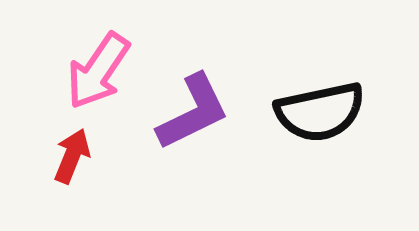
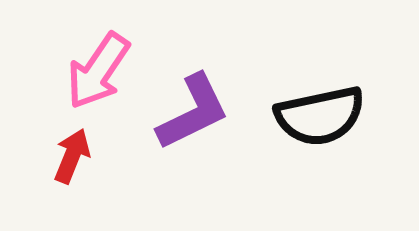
black semicircle: moved 4 px down
